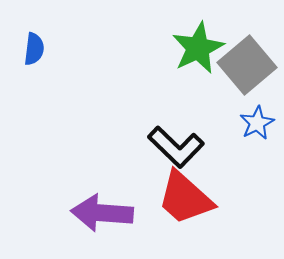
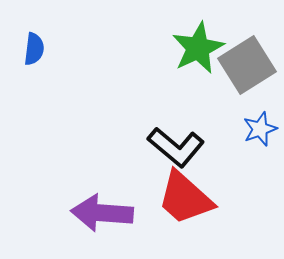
gray square: rotated 8 degrees clockwise
blue star: moved 3 px right, 6 px down; rotated 8 degrees clockwise
black L-shape: rotated 4 degrees counterclockwise
